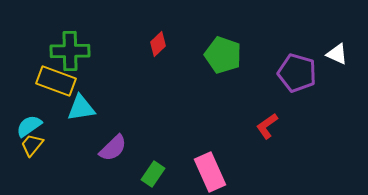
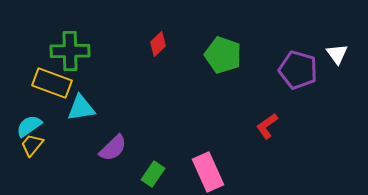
white triangle: rotated 30 degrees clockwise
purple pentagon: moved 1 px right, 3 px up
yellow rectangle: moved 4 px left, 2 px down
pink rectangle: moved 2 px left
